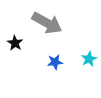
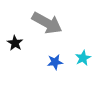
cyan star: moved 6 px left, 1 px up
